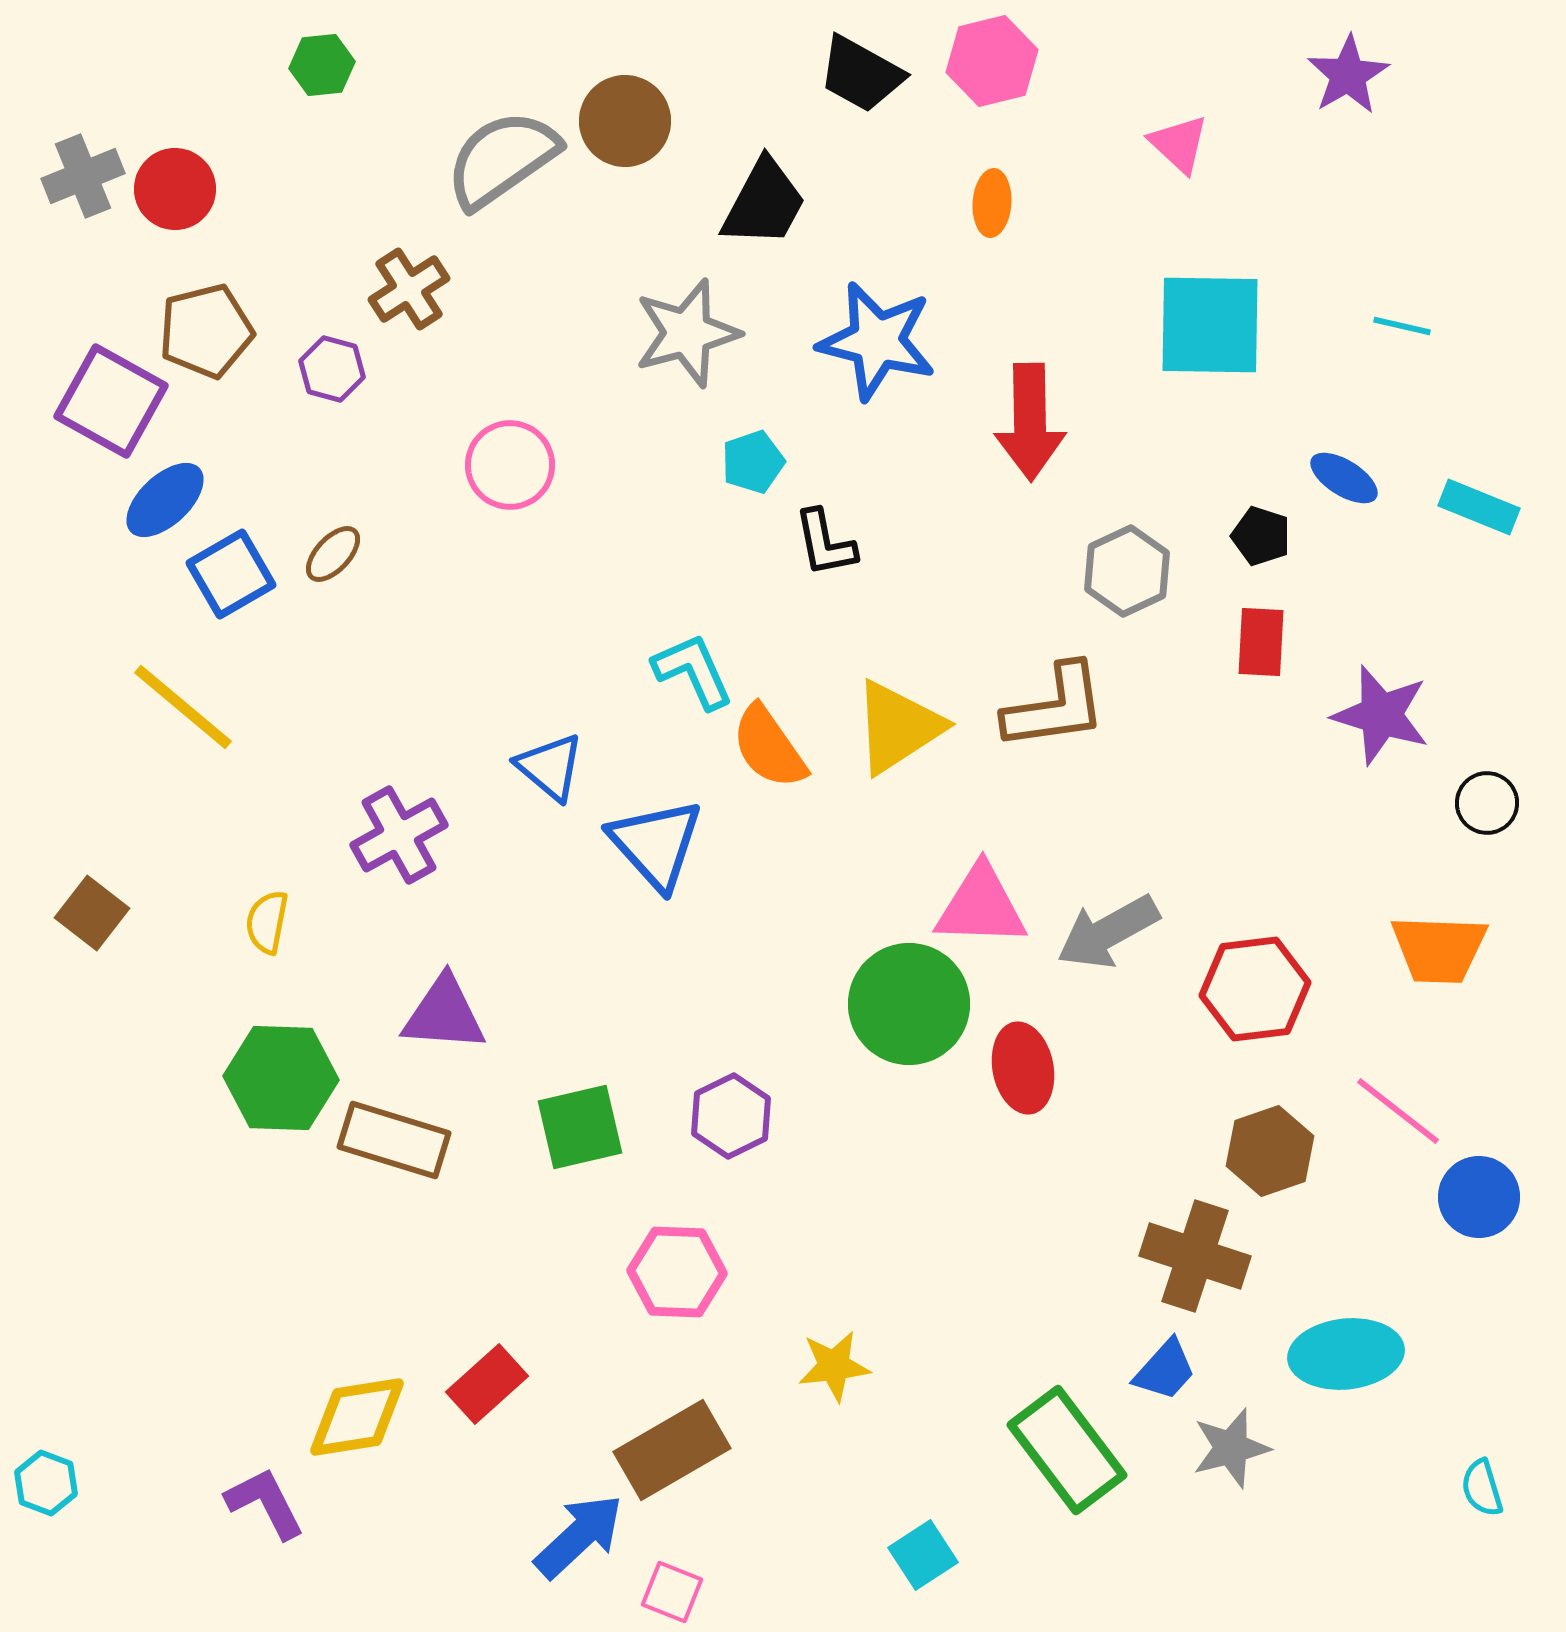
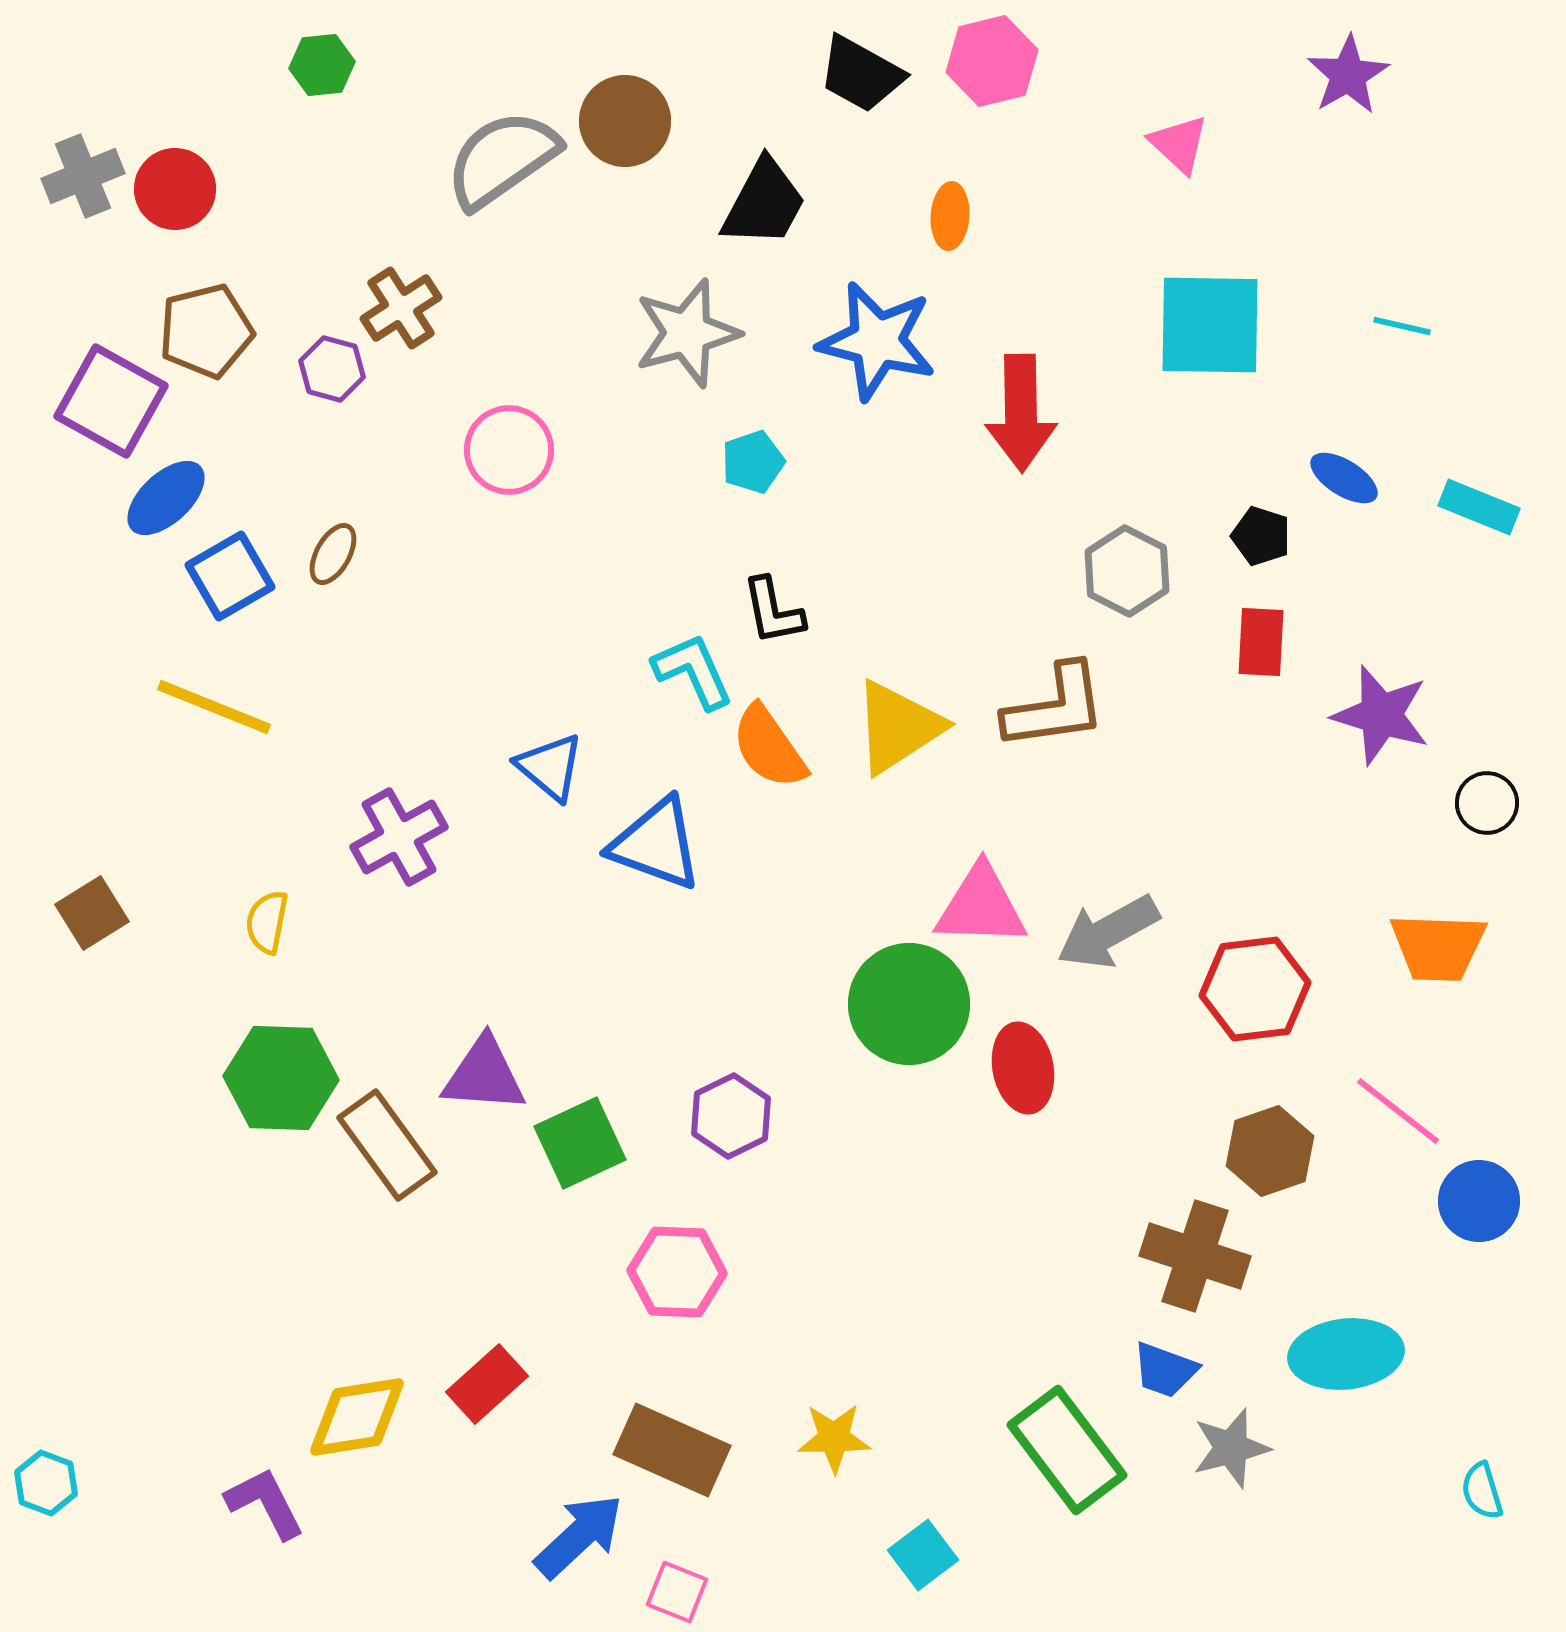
orange ellipse at (992, 203): moved 42 px left, 13 px down
brown cross at (409, 289): moved 8 px left, 19 px down
red arrow at (1030, 422): moved 9 px left, 9 px up
pink circle at (510, 465): moved 1 px left, 15 px up
blue ellipse at (165, 500): moved 1 px right, 2 px up
black L-shape at (825, 543): moved 52 px left, 68 px down
brown ellipse at (333, 554): rotated 14 degrees counterclockwise
gray hexagon at (1127, 571): rotated 8 degrees counterclockwise
blue square at (231, 574): moved 1 px left, 2 px down
yellow line at (183, 707): moved 31 px right; rotated 18 degrees counterclockwise
purple cross at (399, 835): moved 2 px down
blue triangle at (656, 844): rotated 28 degrees counterclockwise
brown square at (92, 913): rotated 20 degrees clockwise
orange trapezoid at (1439, 949): moved 1 px left, 2 px up
purple triangle at (444, 1014): moved 40 px right, 61 px down
green square at (580, 1127): moved 16 px down; rotated 12 degrees counterclockwise
brown rectangle at (394, 1140): moved 7 px left, 5 px down; rotated 37 degrees clockwise
blue circle at (1479, 1197): moved 4 px down
yellow star at (834, 1366): moved 72 px down; rotated 6 degrees clockwise
blue trapezoid at (1165, 1370): rotated 68 degrees clockwise
brown rectangle at (672, 1450): rotated 54 degrees clockwise
cyan semicircle at (1482, 1488): moved 3 px down
cyan square at (923, 1555): rotated 4 degrees counterclockwise
pink square at (672, 1592): moved 5 px right
